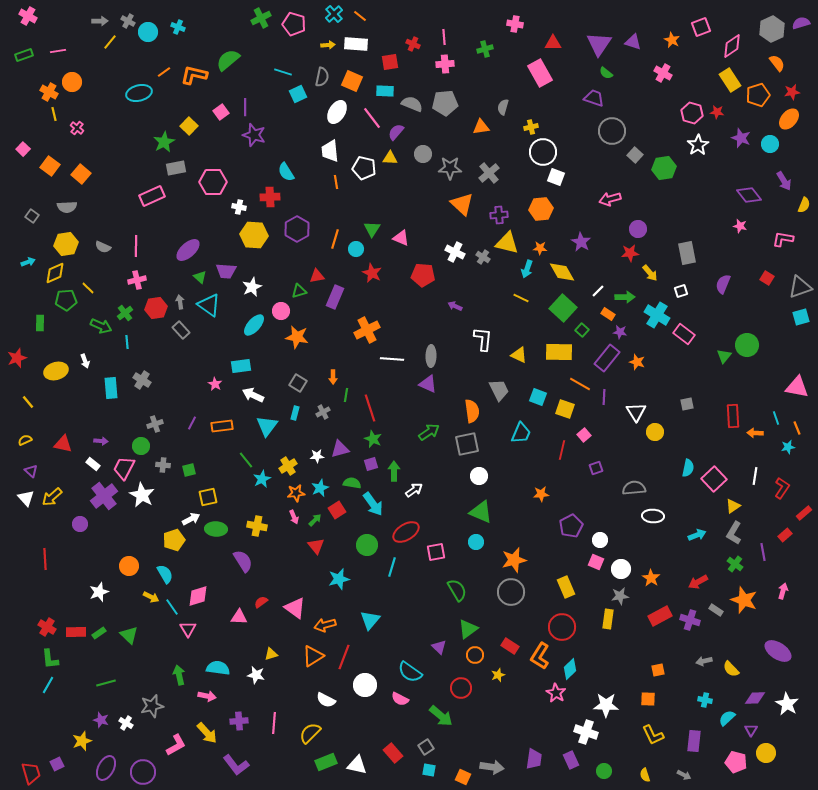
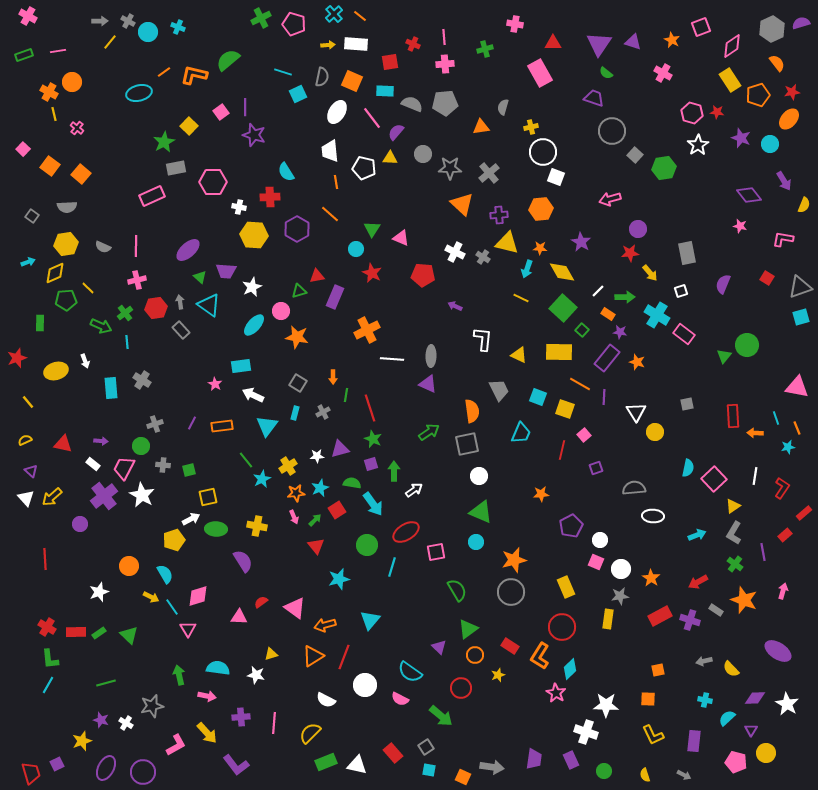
orange line at (335, 239): moved 5 px left, 25 px up; rotated 66 degrees counterclockwise
purple cross at (239, 721): moved 2 px right, 4 px up
